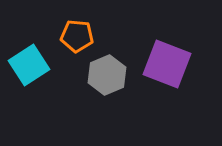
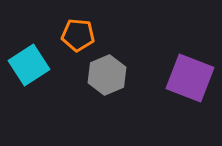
orange pentagon: moved 1 px right, 1 px up
purple square: moved 23 px right, 14 px down
